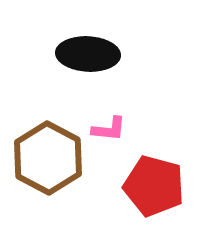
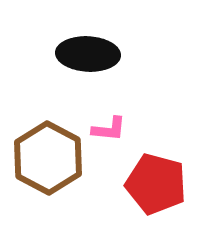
red pentagon: moved 2 px right, 2 px up
